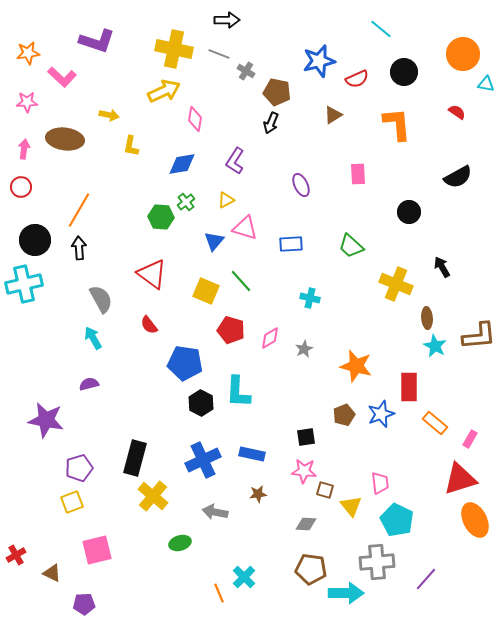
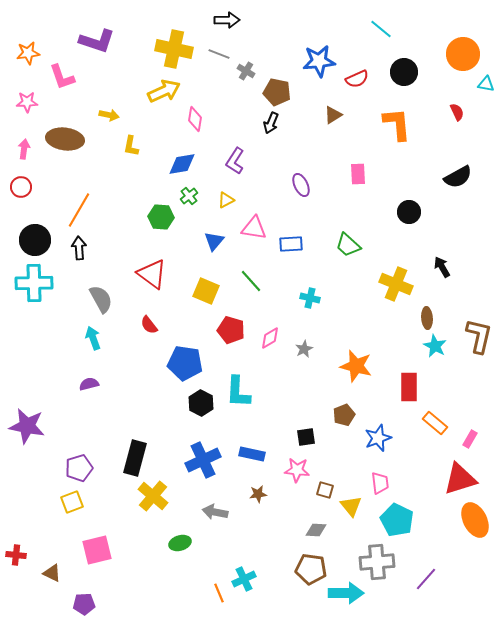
blue star at (319, 61): rotated 8 degrees clockwise
pink L-shape at (62, 77): rotated 28 degrees clockwise
red semicircle at (457, 112): rotated 30 degrees clockwise
green cross at (186, 202): moved 3 px right, 6 px up
pink triangle at (245, 228): moved 9 px right; rotated 8 degrees counterclockwise
green trapezoid at (351, 246): moved 3 px left, 1 px up
green line at (241, 281): moved 10 px right
cyan cross at (24, 284): moved 10 px right, 1 px up; rotated 12 degrees clockwise
brown L-shape at (479, 336): rotated 72 degrees counterclockwise
cyan arrow at (93, 338): rotated 10 degrees clockwise
blue star at (381, 414): moved 3 px left, 24 px down
purple star at (46, 420): moved 19 px left, 6 px down
pink star at (304, 471): moved 7 px left, 1 px up
gray diamond at (306, 524): moved 10 px right, 6 px down
red cross at (16, 555): rotated 36 degrees clockwise
cyan cross at (244, 577): moved 2 px down; rotated 20 degrees clockwise
